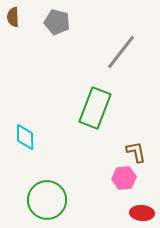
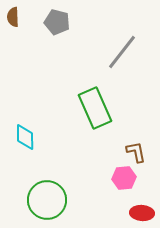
gray line: moved 1 px right
green rectangle: rotated 45 degrees counterclockwise
